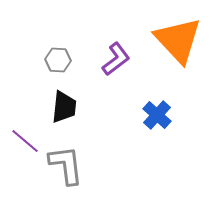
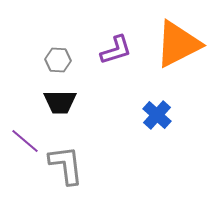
orange triangle: moved 4 px down; rotated 46 degrees clockwise
purple L-shape: moved 9 px up; rotated 20 degrees clockwise
black trapezoid: moved 4 px left, 5 px up; rotated 84 degrees clockwise
